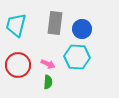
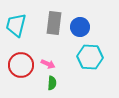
gray rectangle: moved 1 px left
blue circle: moved 2 px left, 2 px up
cyan hexagon: moved 13 px right
red circle: moved 3 px right
green semicircle: moved 4 px right, 1 px down
